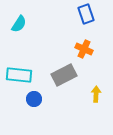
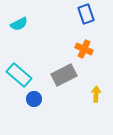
cyan semicircle: rotated 30 degrees clockwise
cyan rectangle: rotated 35 degrees clockwise
